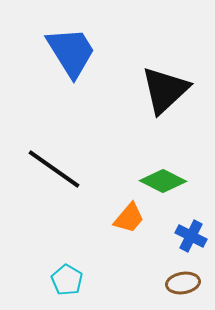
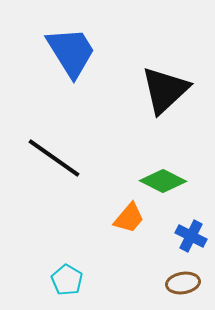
black line: moved 11 px up
